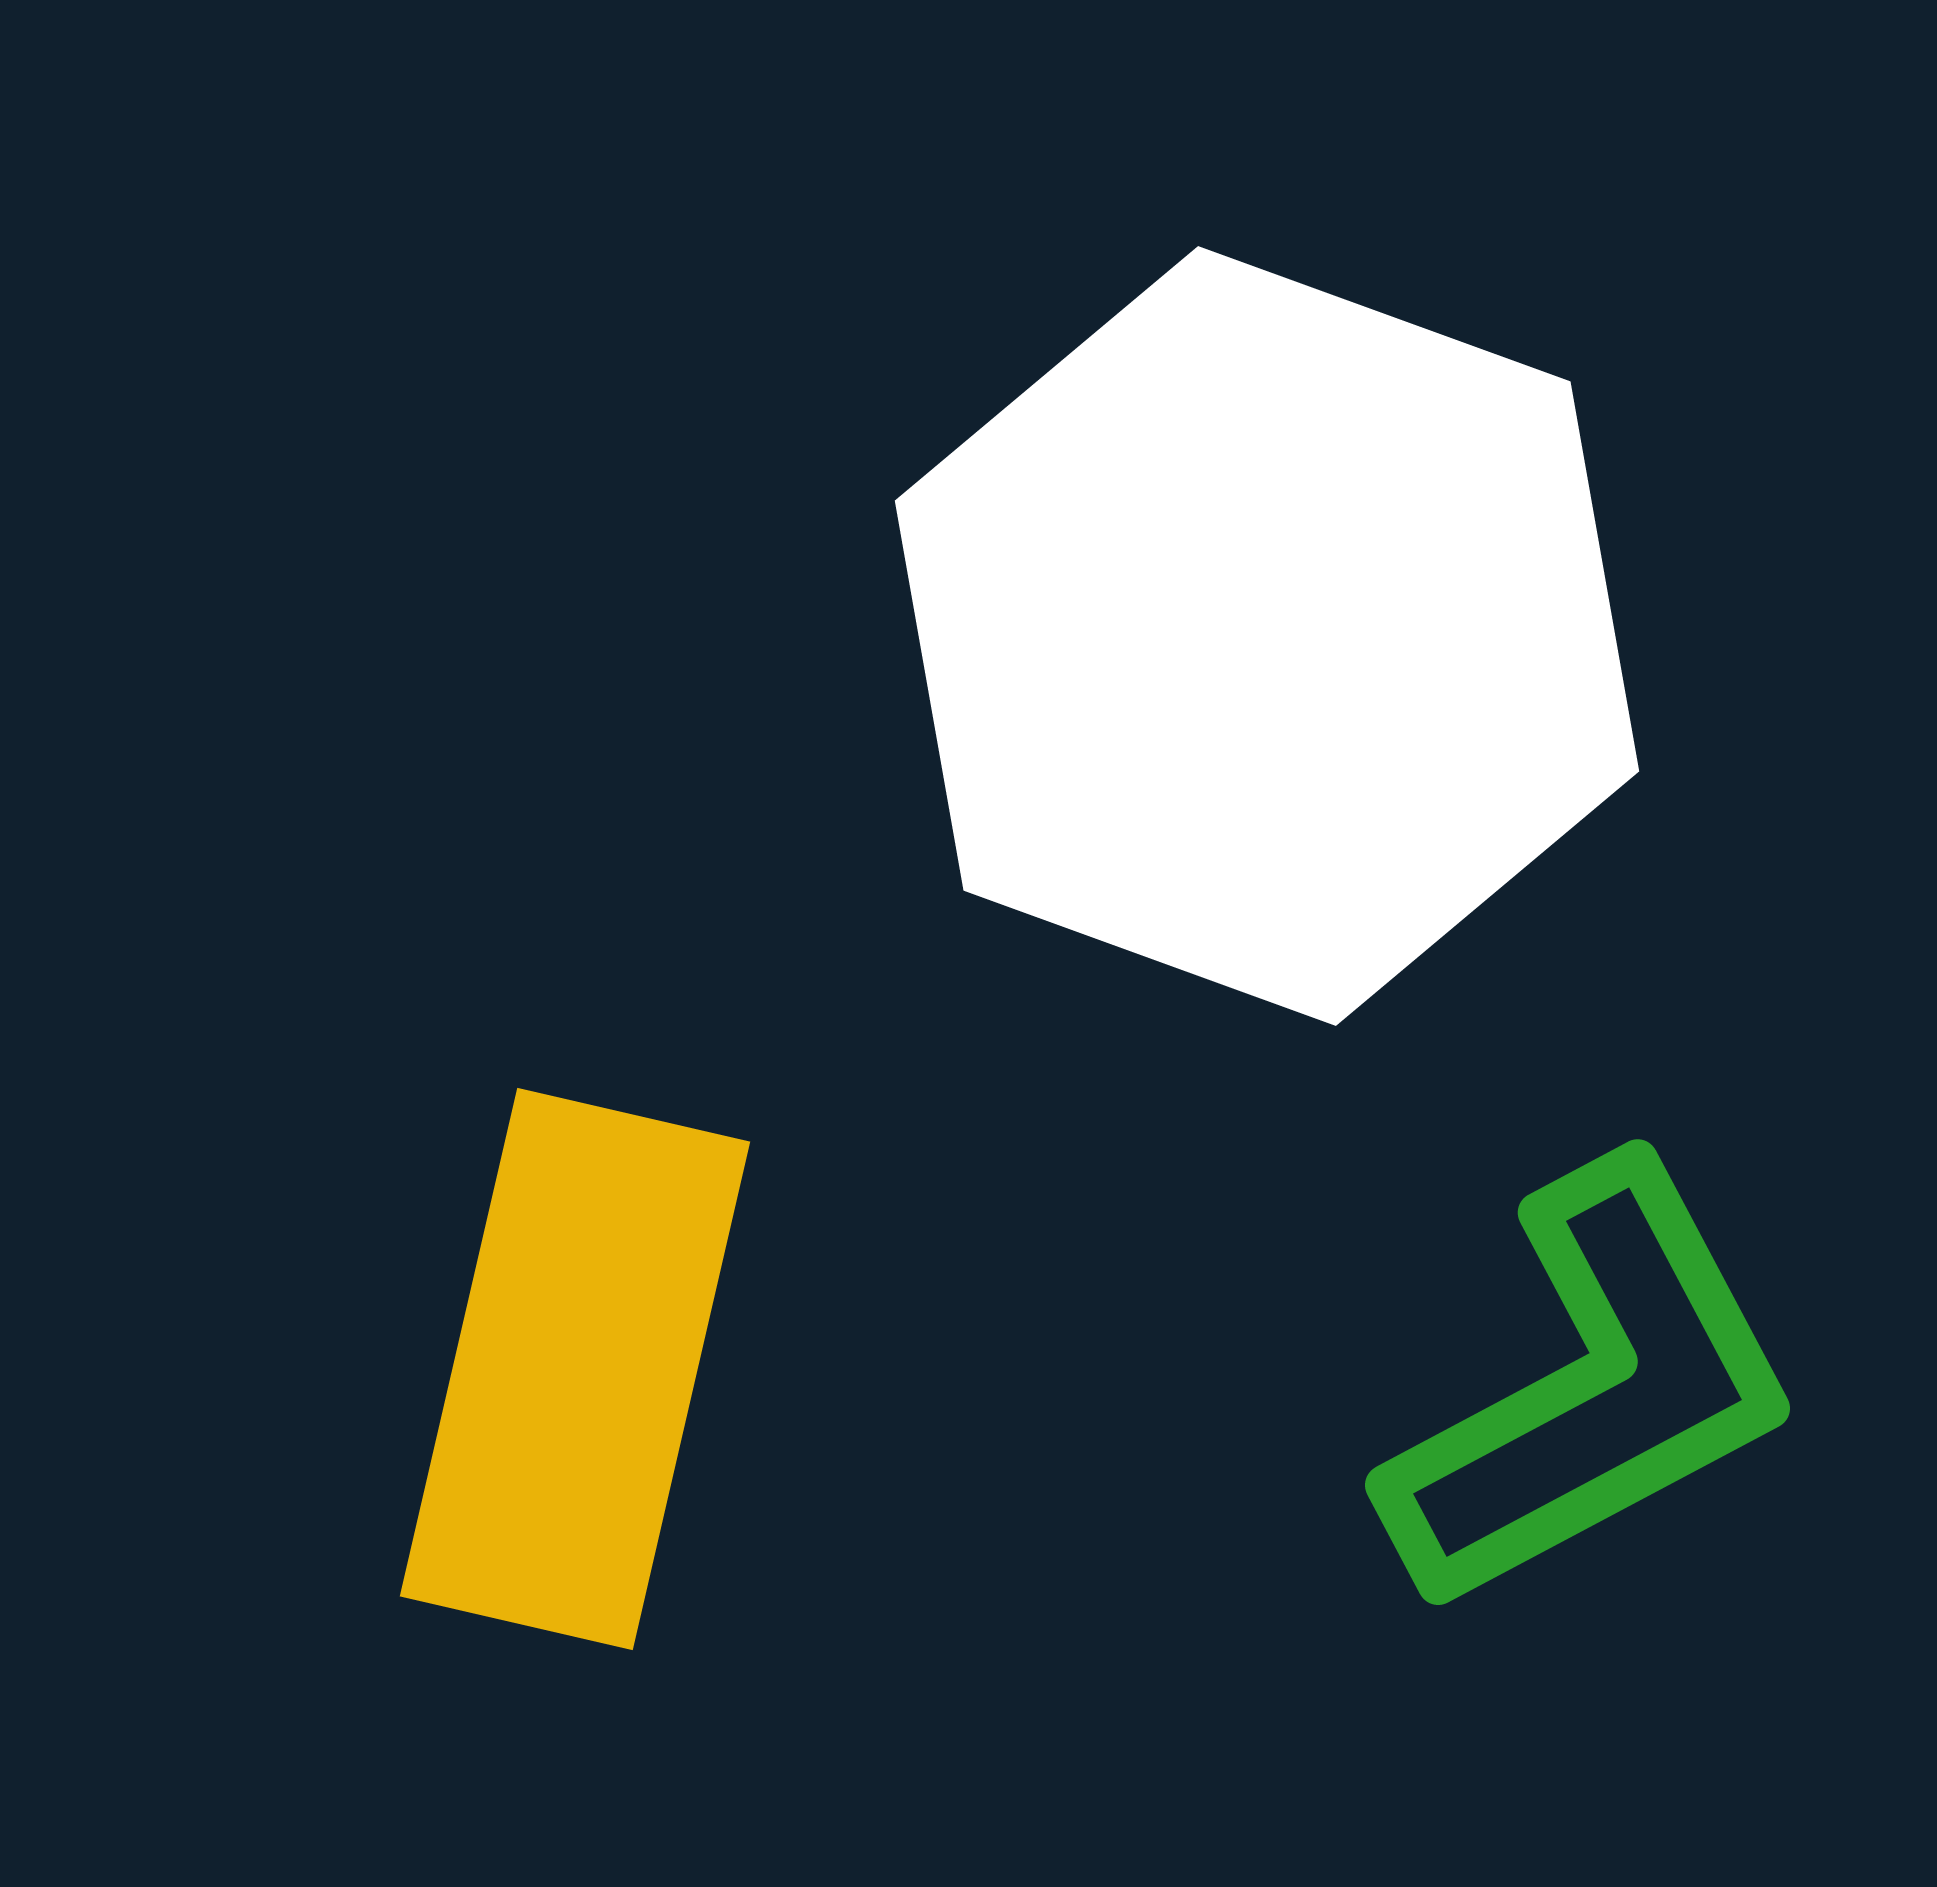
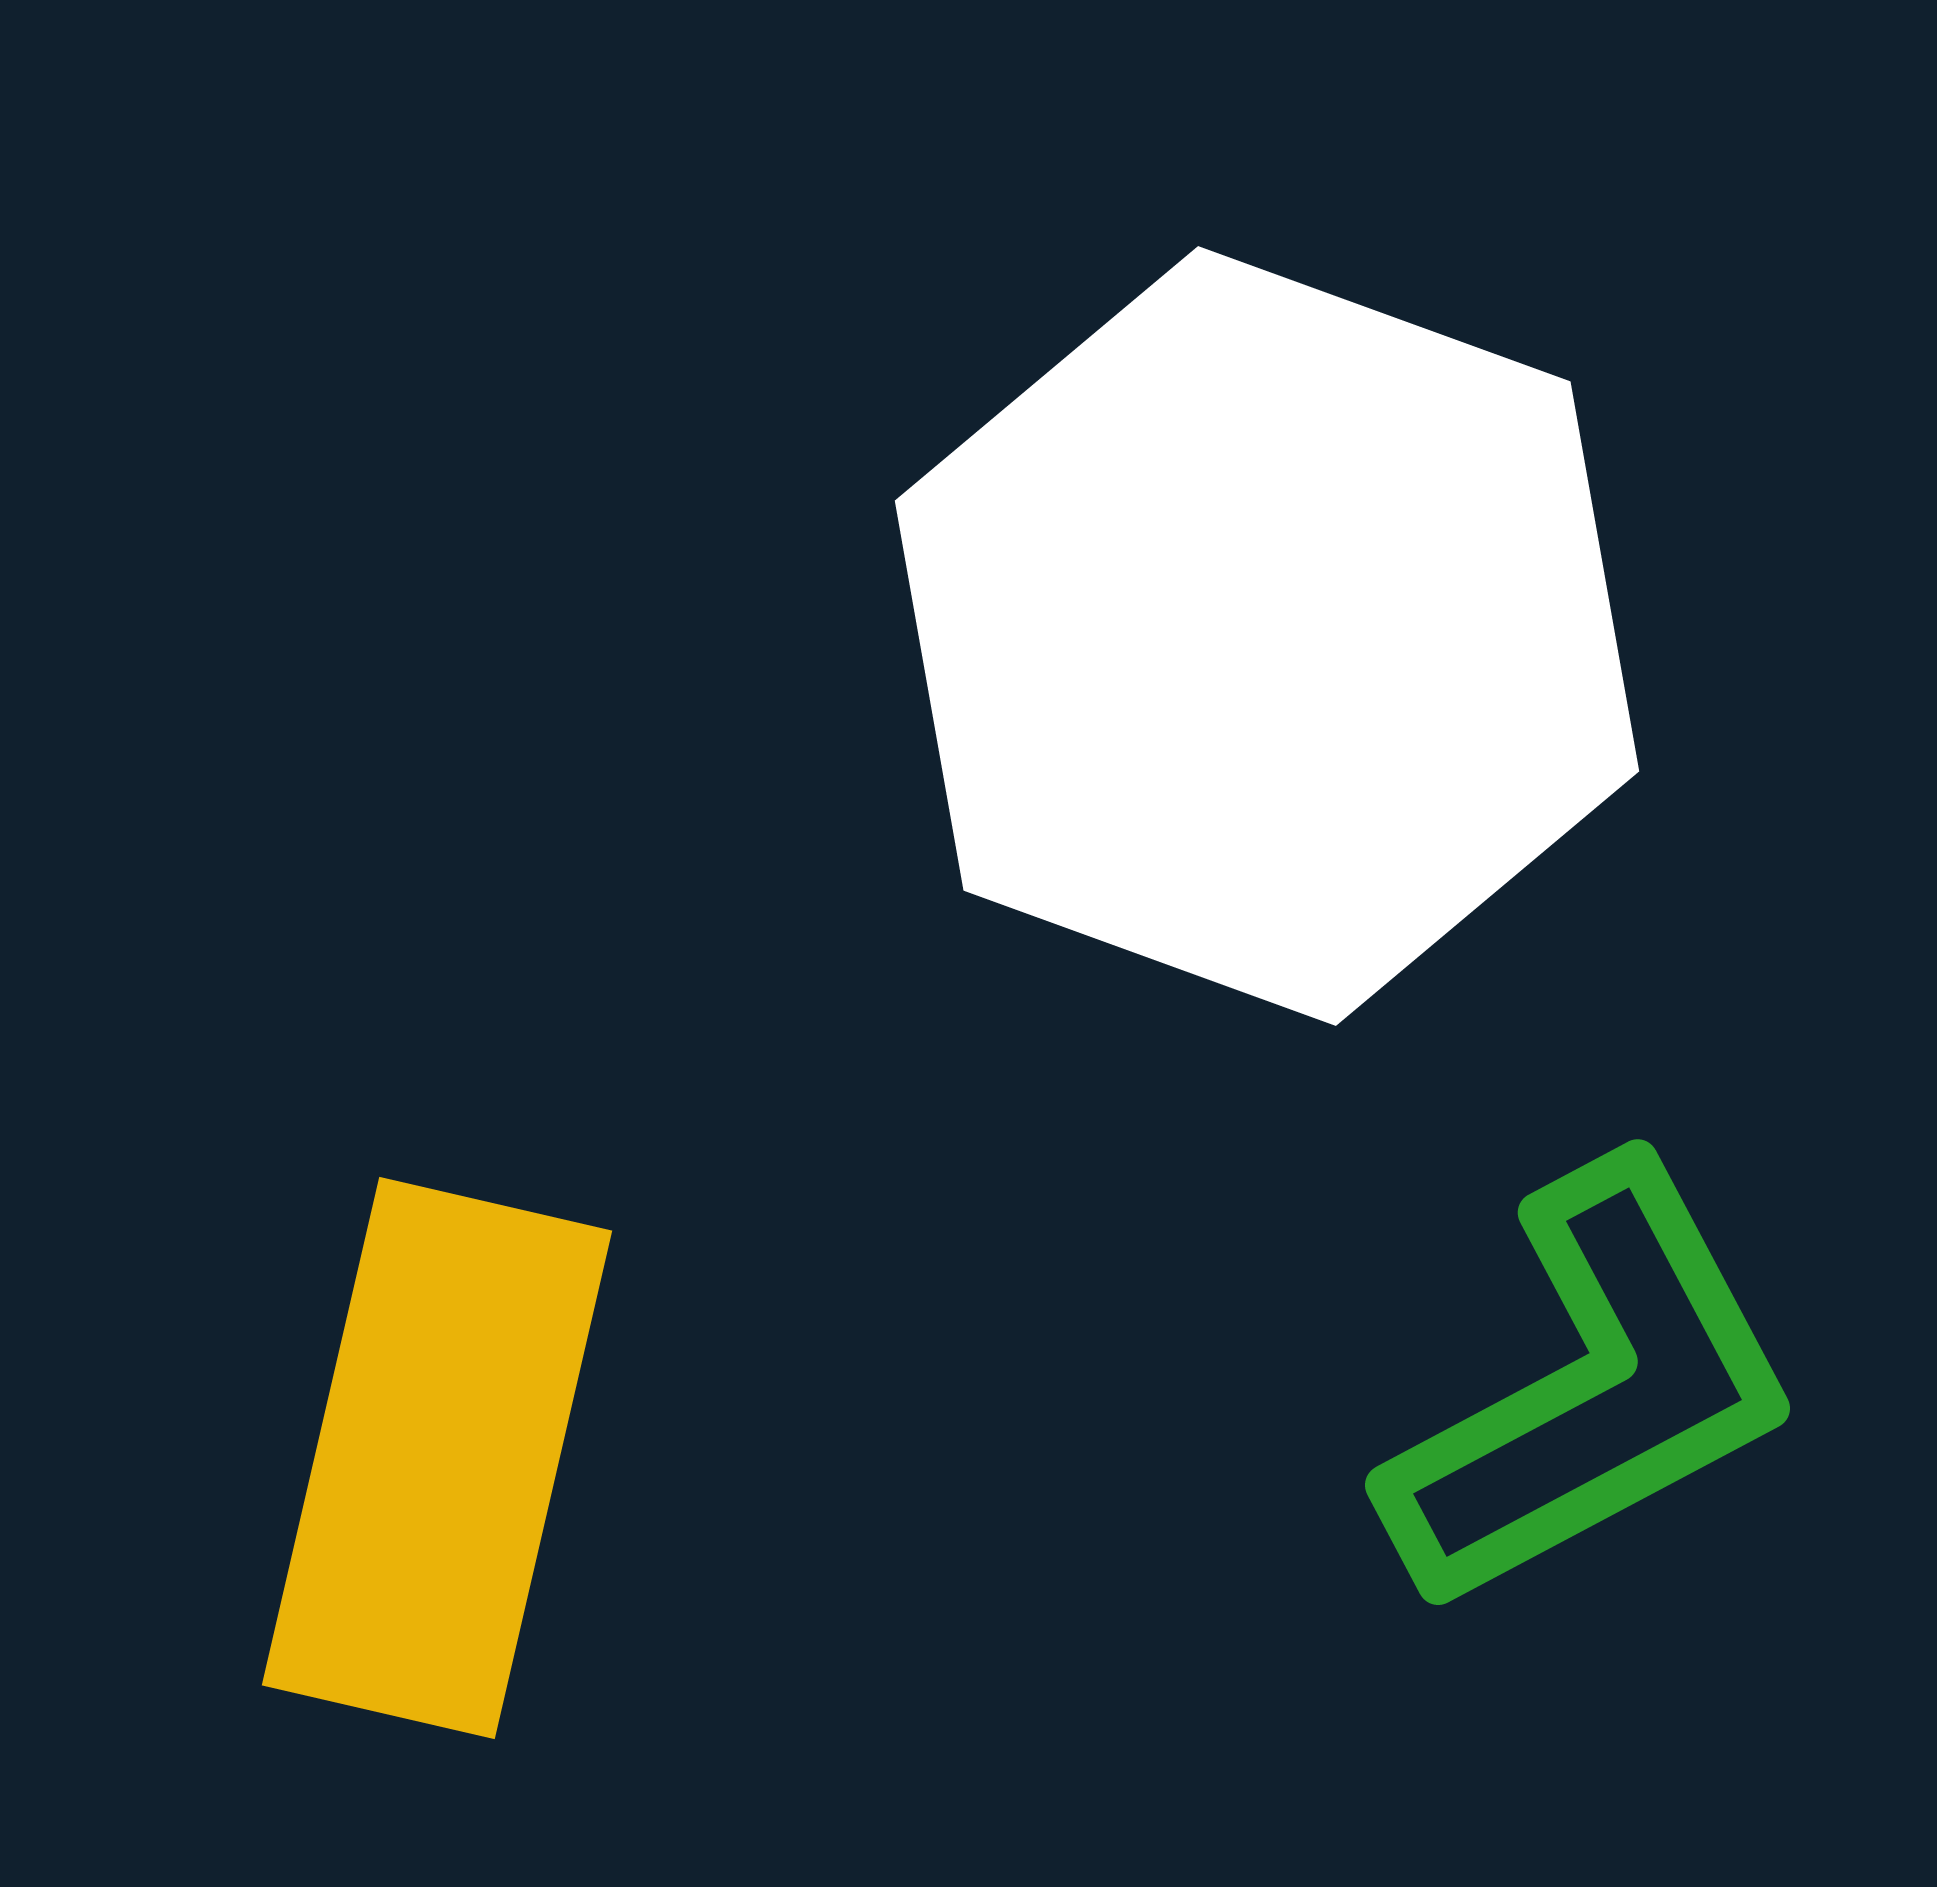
yellow rectangle: moved 138 px left, 89 px down
